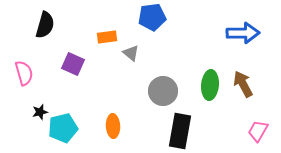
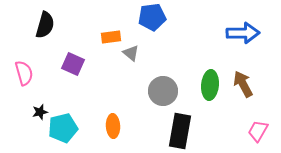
orange rectangle: moved 4 px right
